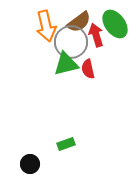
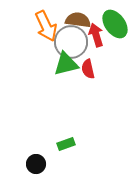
brown semicircle: moved 1 px left, 2 px up; rotated 135 degrees counterclockwise
orange arrow: rotated 12 degrees counterclockwise
black circle: moved 6 px right
